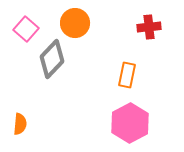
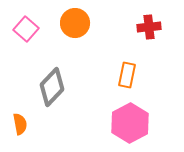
gray diamond: moved 28 px down
orange semicircle: rotated 15 degrees counterclockwise
